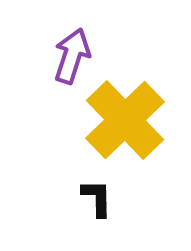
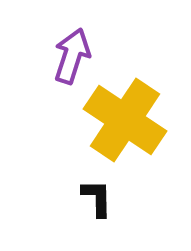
yellow cross: rotated 12 degrees counterclockwise
